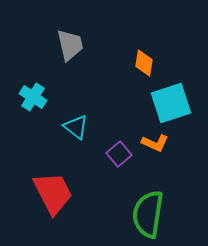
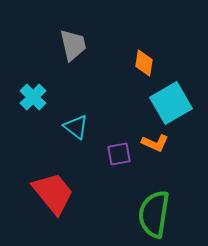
gray trapezoid: moved 3 px right
cyan cross: rotated 12 degrees clockwise
cyan square: rotated 12 degrees counterclockwise
purple square: rotated 30 degrees clockwise
red trapezoid: rotated 12 degrees counterclockwise
green semicircle: moved 6 px right
